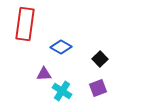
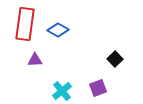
blue diamond: moved 3 px left, 17 px up
black square: moved 15 px right
purple triangle: moved 9 px left, 14 px up
cyan cross: rotated 18 degrees clockwise
